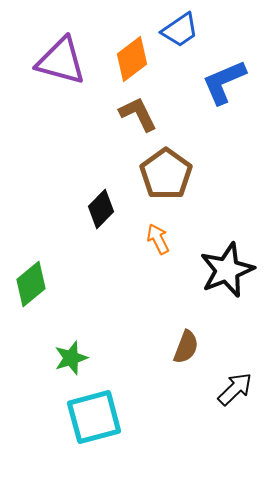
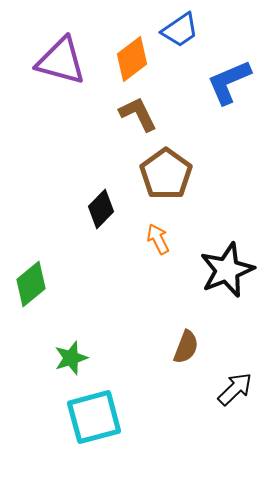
blue L-shape: moved 5 px right
